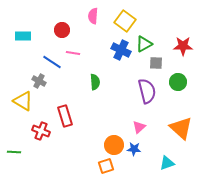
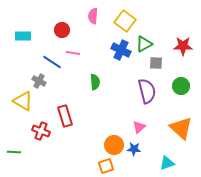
green circle: moved 3 px right, 4 px down
